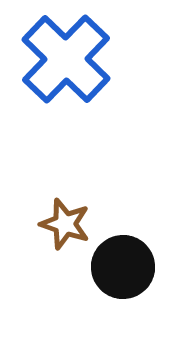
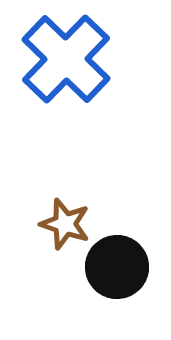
black circle: moved 6 px left
